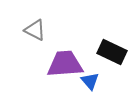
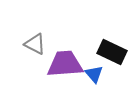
gray triangle: moved 14 px down
blue triangle: moved 4 px right, 7 px up
